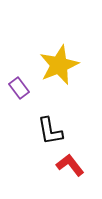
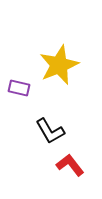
purple rectangle: rotated 40 degrees counterclockwise
black L-shape: rotated 20 degrees counterclockwise
